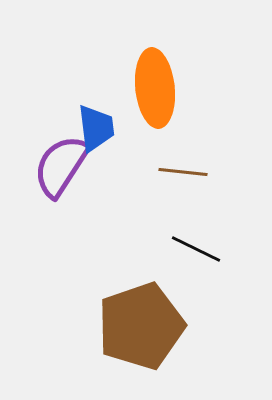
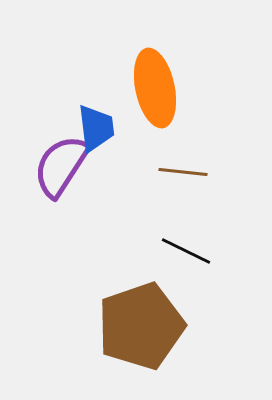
orange ellipse: rotated 6 degrees counterclockwise
black line: moved 10 px left, 2 px down
